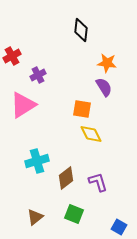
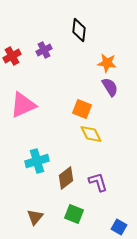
black diamond: moved 2 px left
purple cross: moved 6 px right, 25 px up
purple semicircle: moved 6 px right
pink triangle: rotated 8 degrees clockwise
orange square: rotated 12 degrees clockwise
brown triangle: rotated 12 degrees counterclockwise
